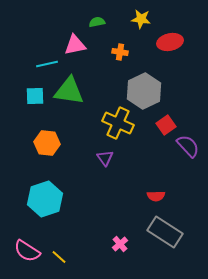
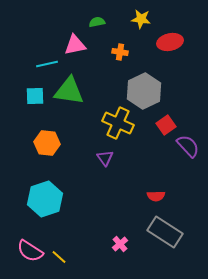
pink semicircle: moved 3 px right
